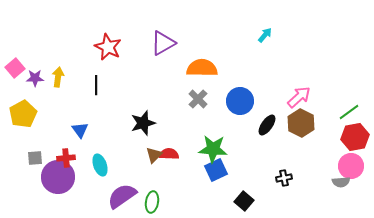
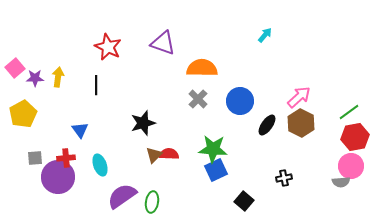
purple triangle: rotated 48 degrees clockwise
